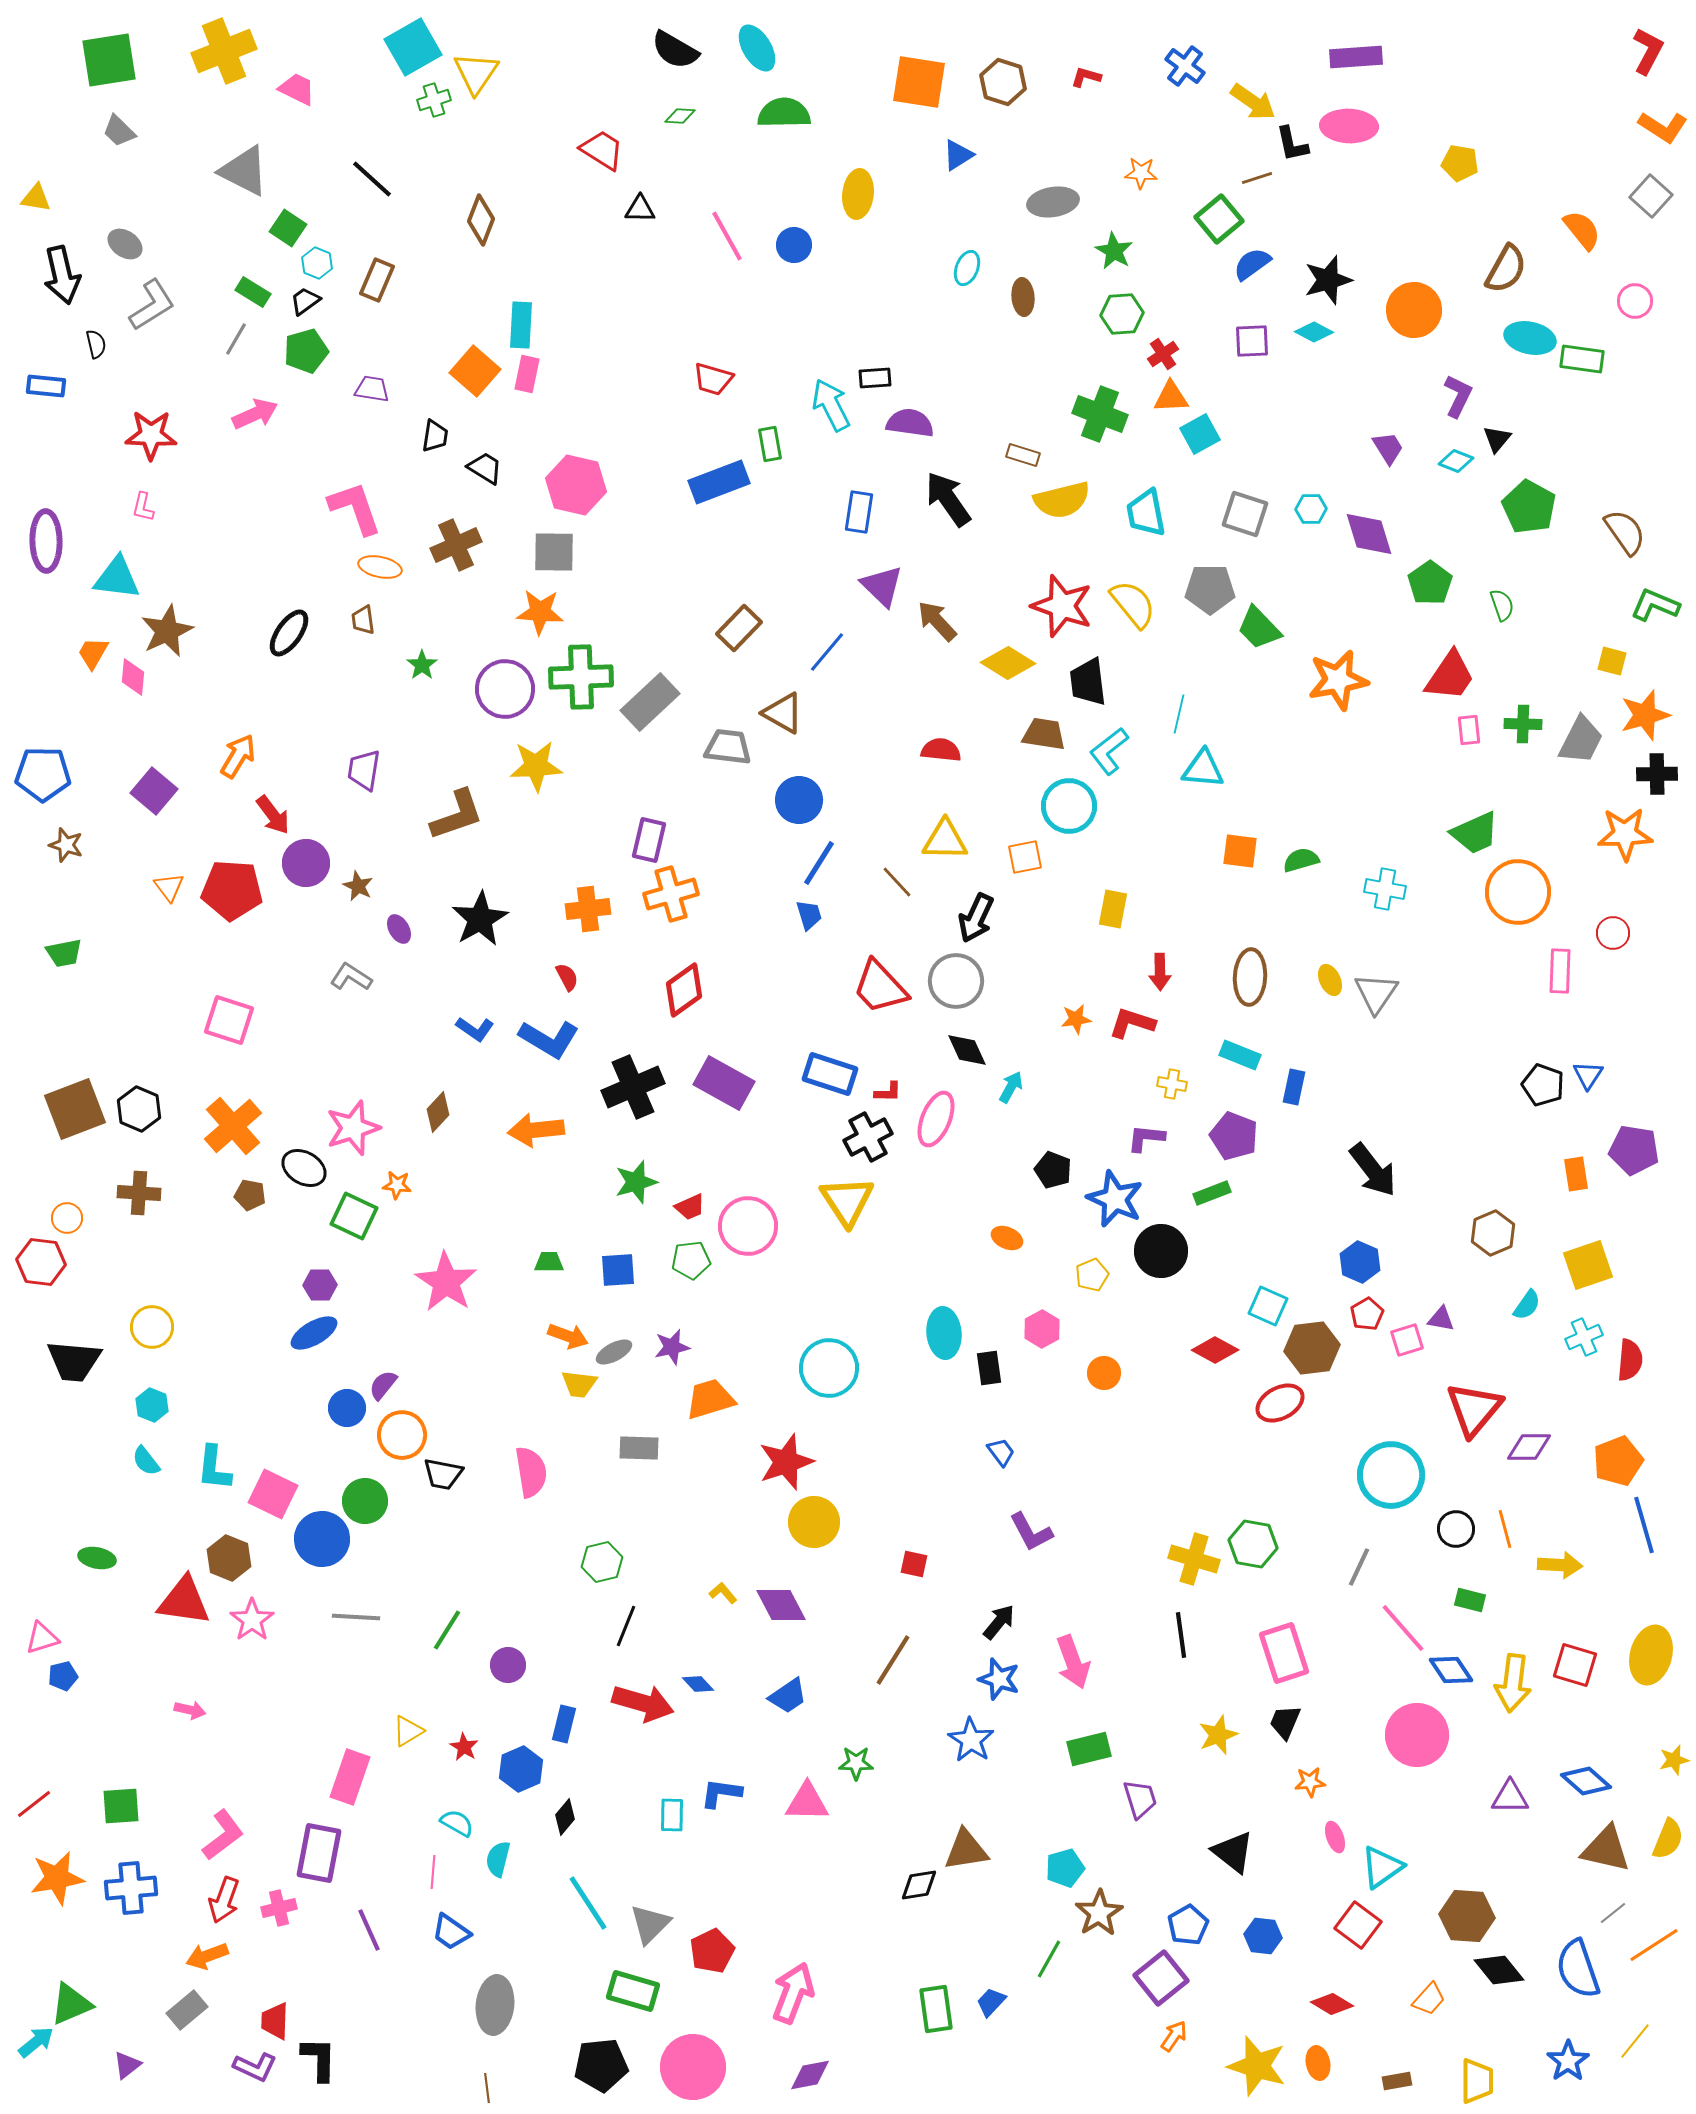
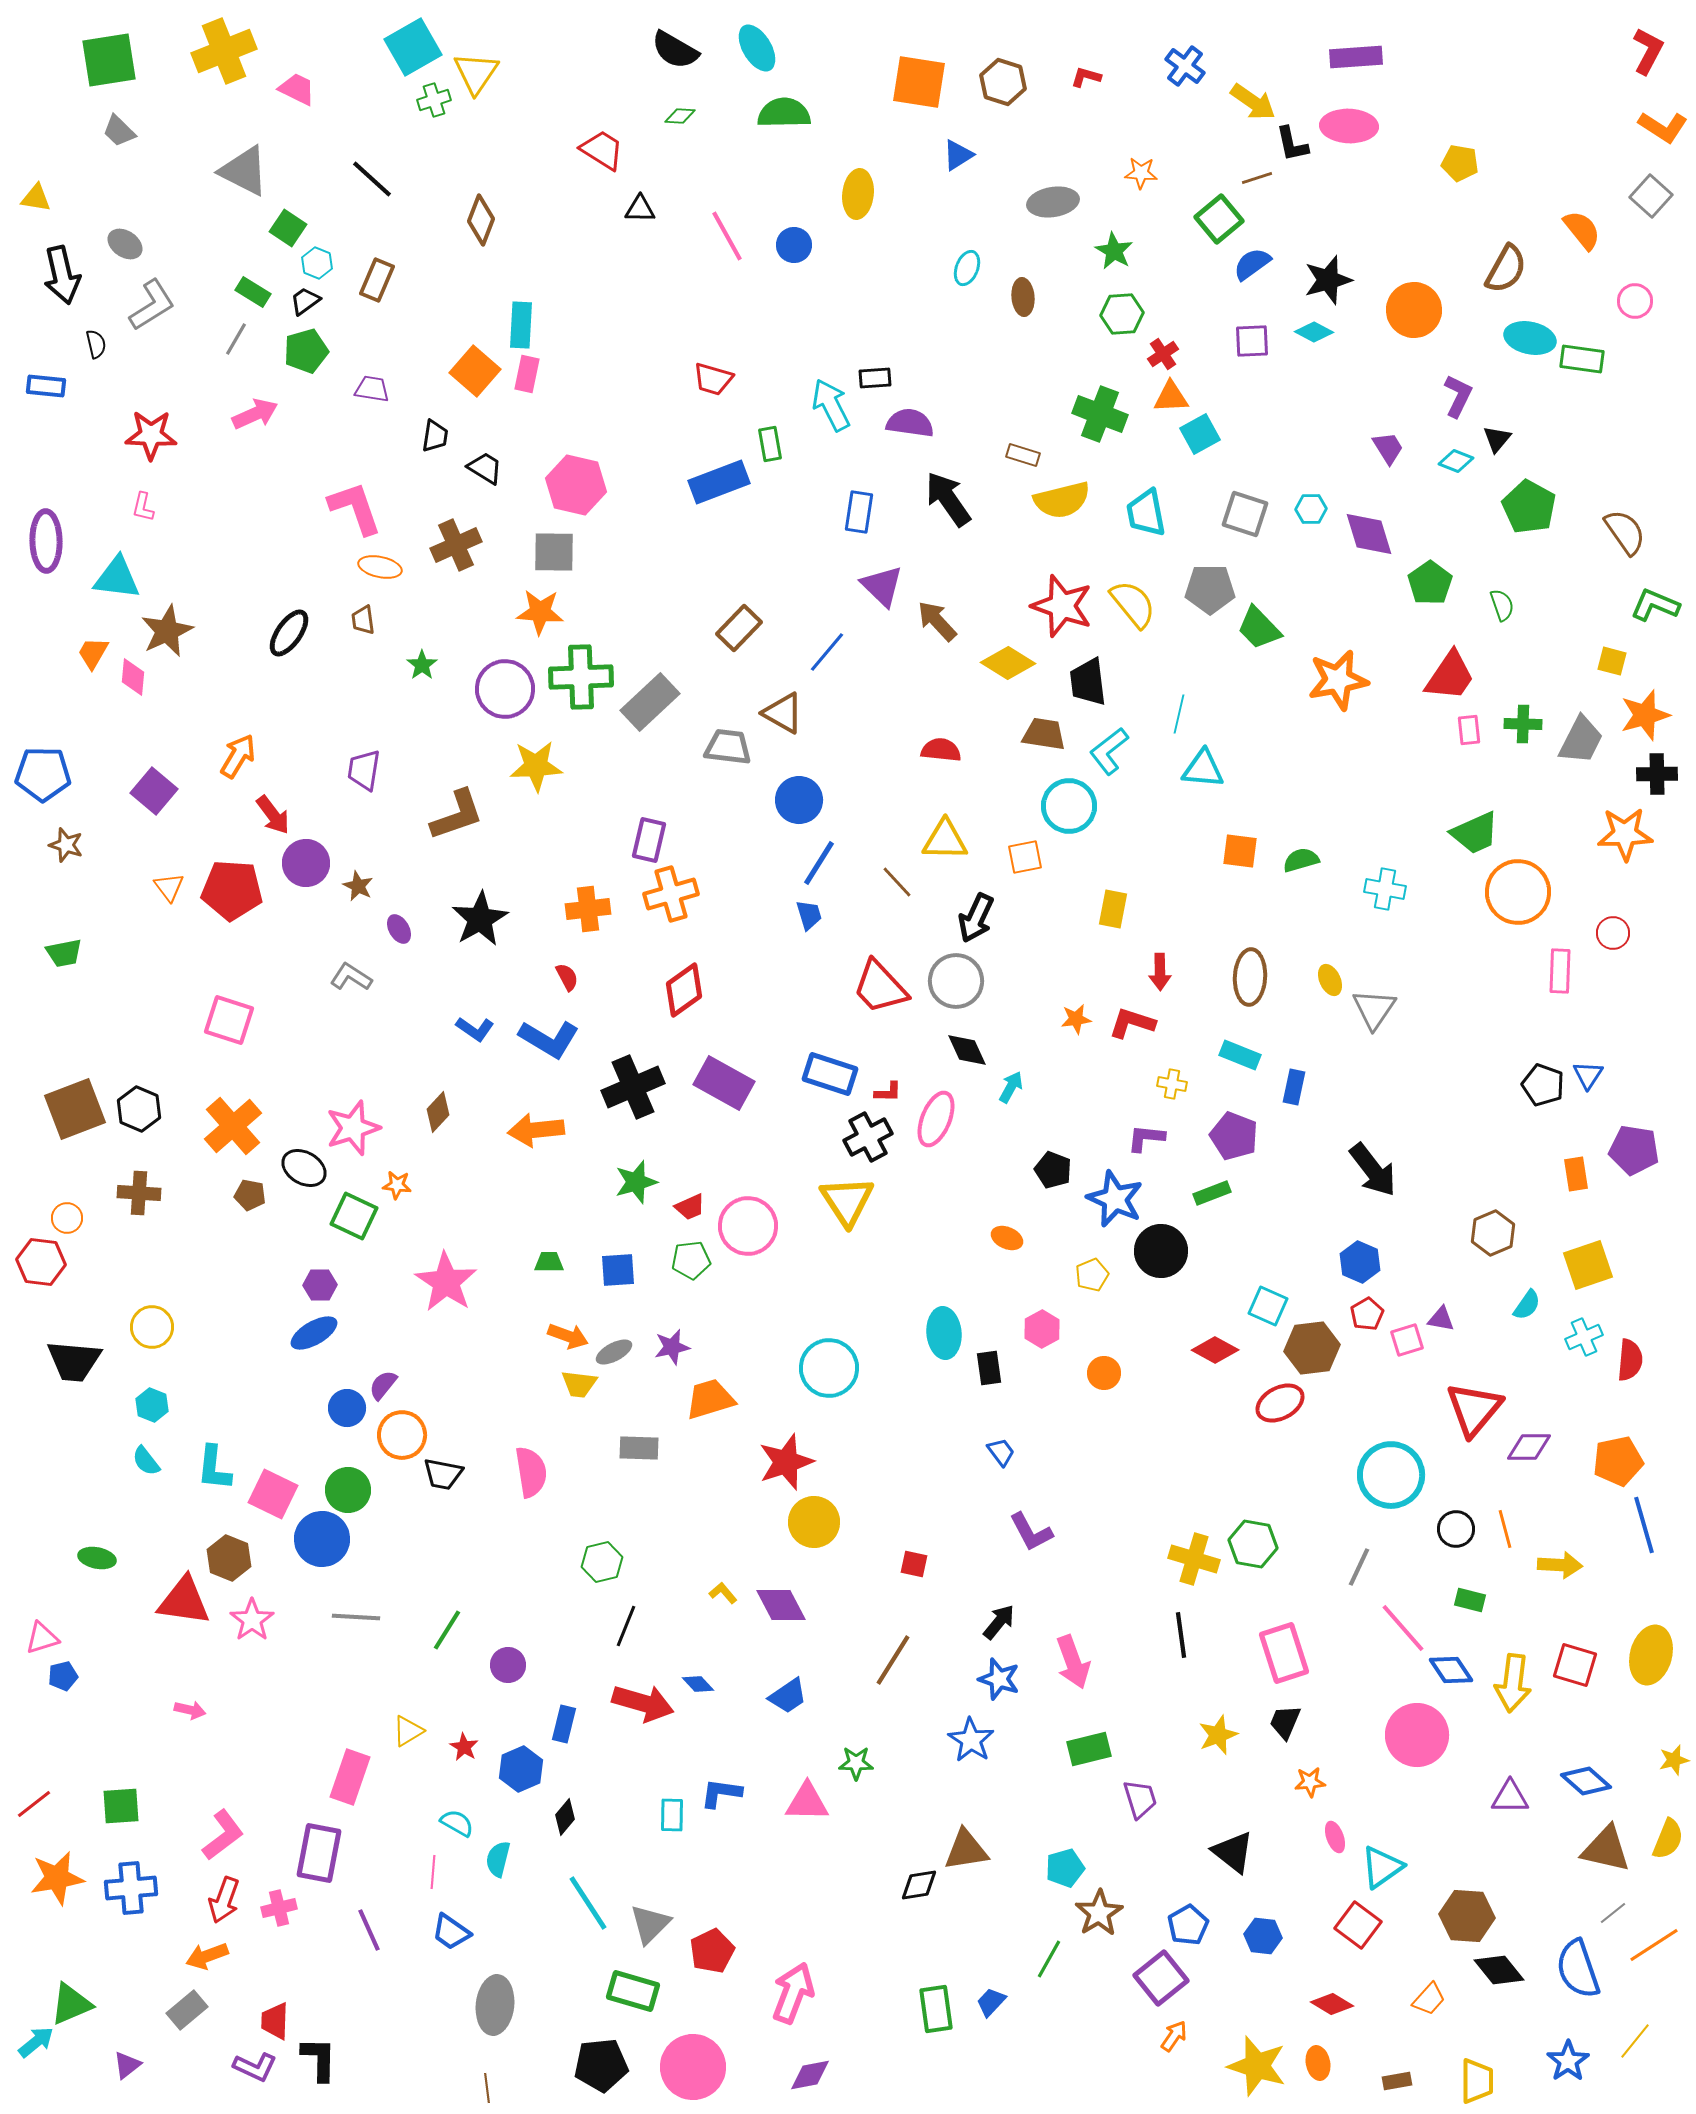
gray triangle at (1376, 993): moved 2 px left, 16 px down
orange pentagon at (1618, 1461): rotated 9 degrees clockwise
green circle at (365, 1501): moved 17 px left, 11 px up
